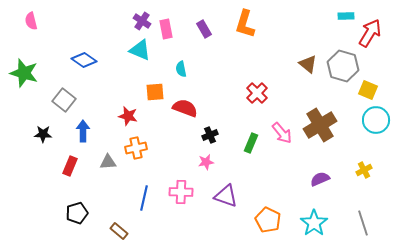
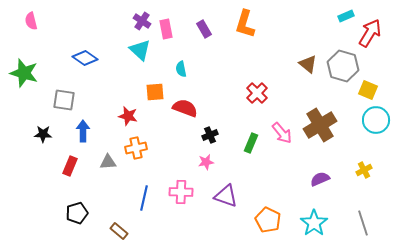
cyan rectangle: rotated 21 degrees counterclockwise
cyan triangle: rotated 20 degrees clockwise
blue diamond: moved 1 px right, 2 px up
gray square: rotated 30 degrees counterclockwise
